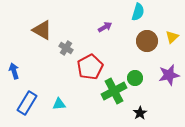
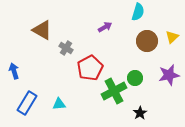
red pentagon: moved 1 px down
